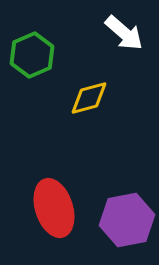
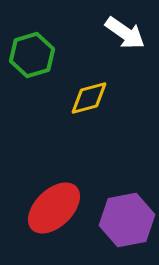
white arrow: moved 1 px right; rotated 6 degrees counterclockwise
green hexagon: rotated 6 degrees clockwise
red ellipse: rotated 64 degrees clockwise
